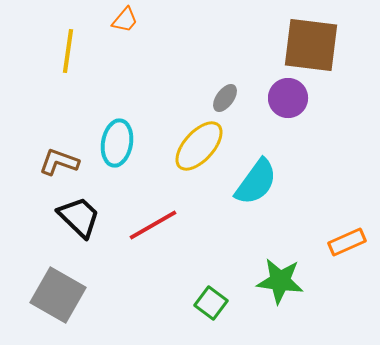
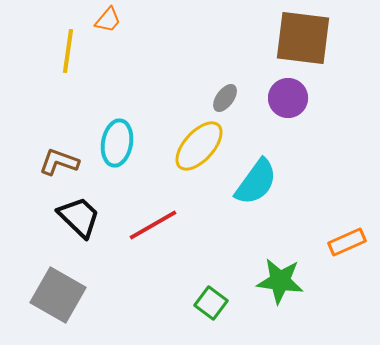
orange trapezoid: moved 17 px left
brown square: moved 8 px left, 7 px up
